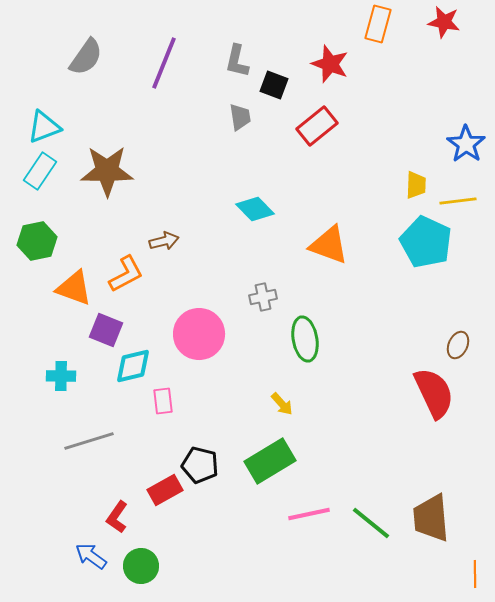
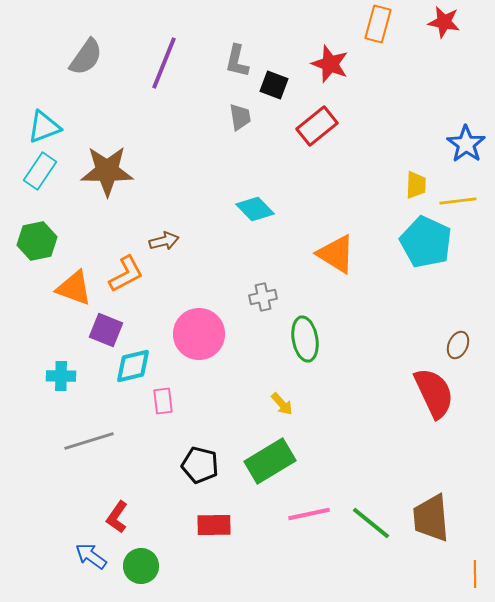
orange triangle at (329, 245): moved 7 px right, 9 px down; rotated 12 degrees clockwise
red rectangle at (165, 490): moved 49 px right, 35 px down; rotated 28 degrees clockwise
